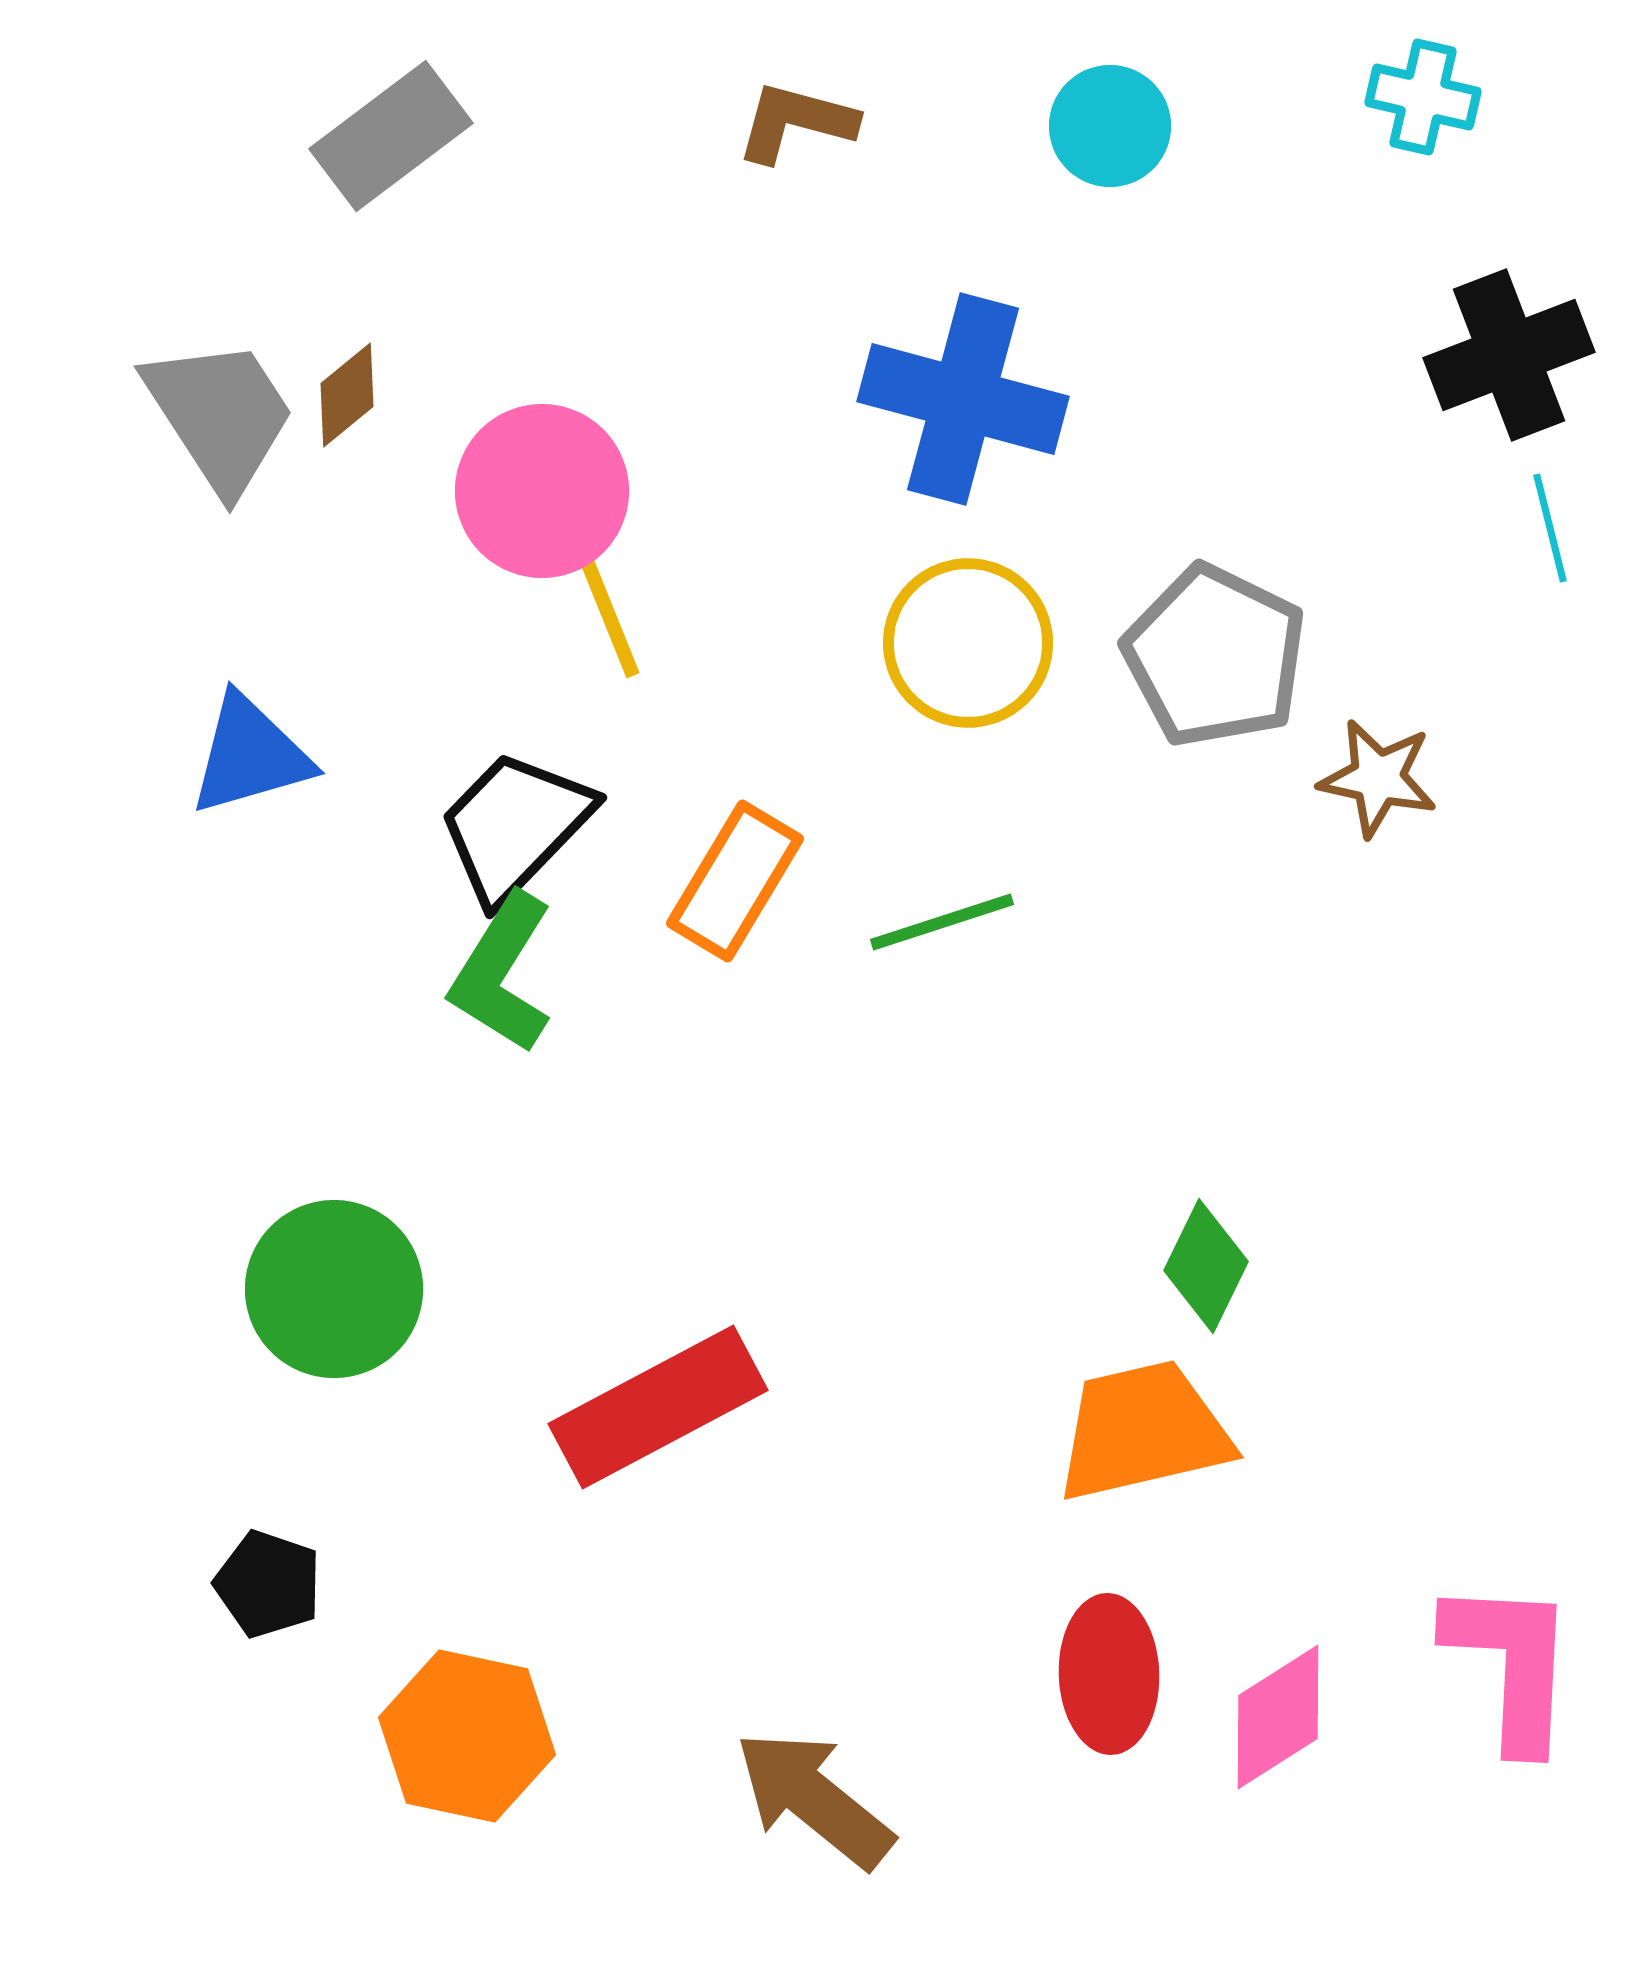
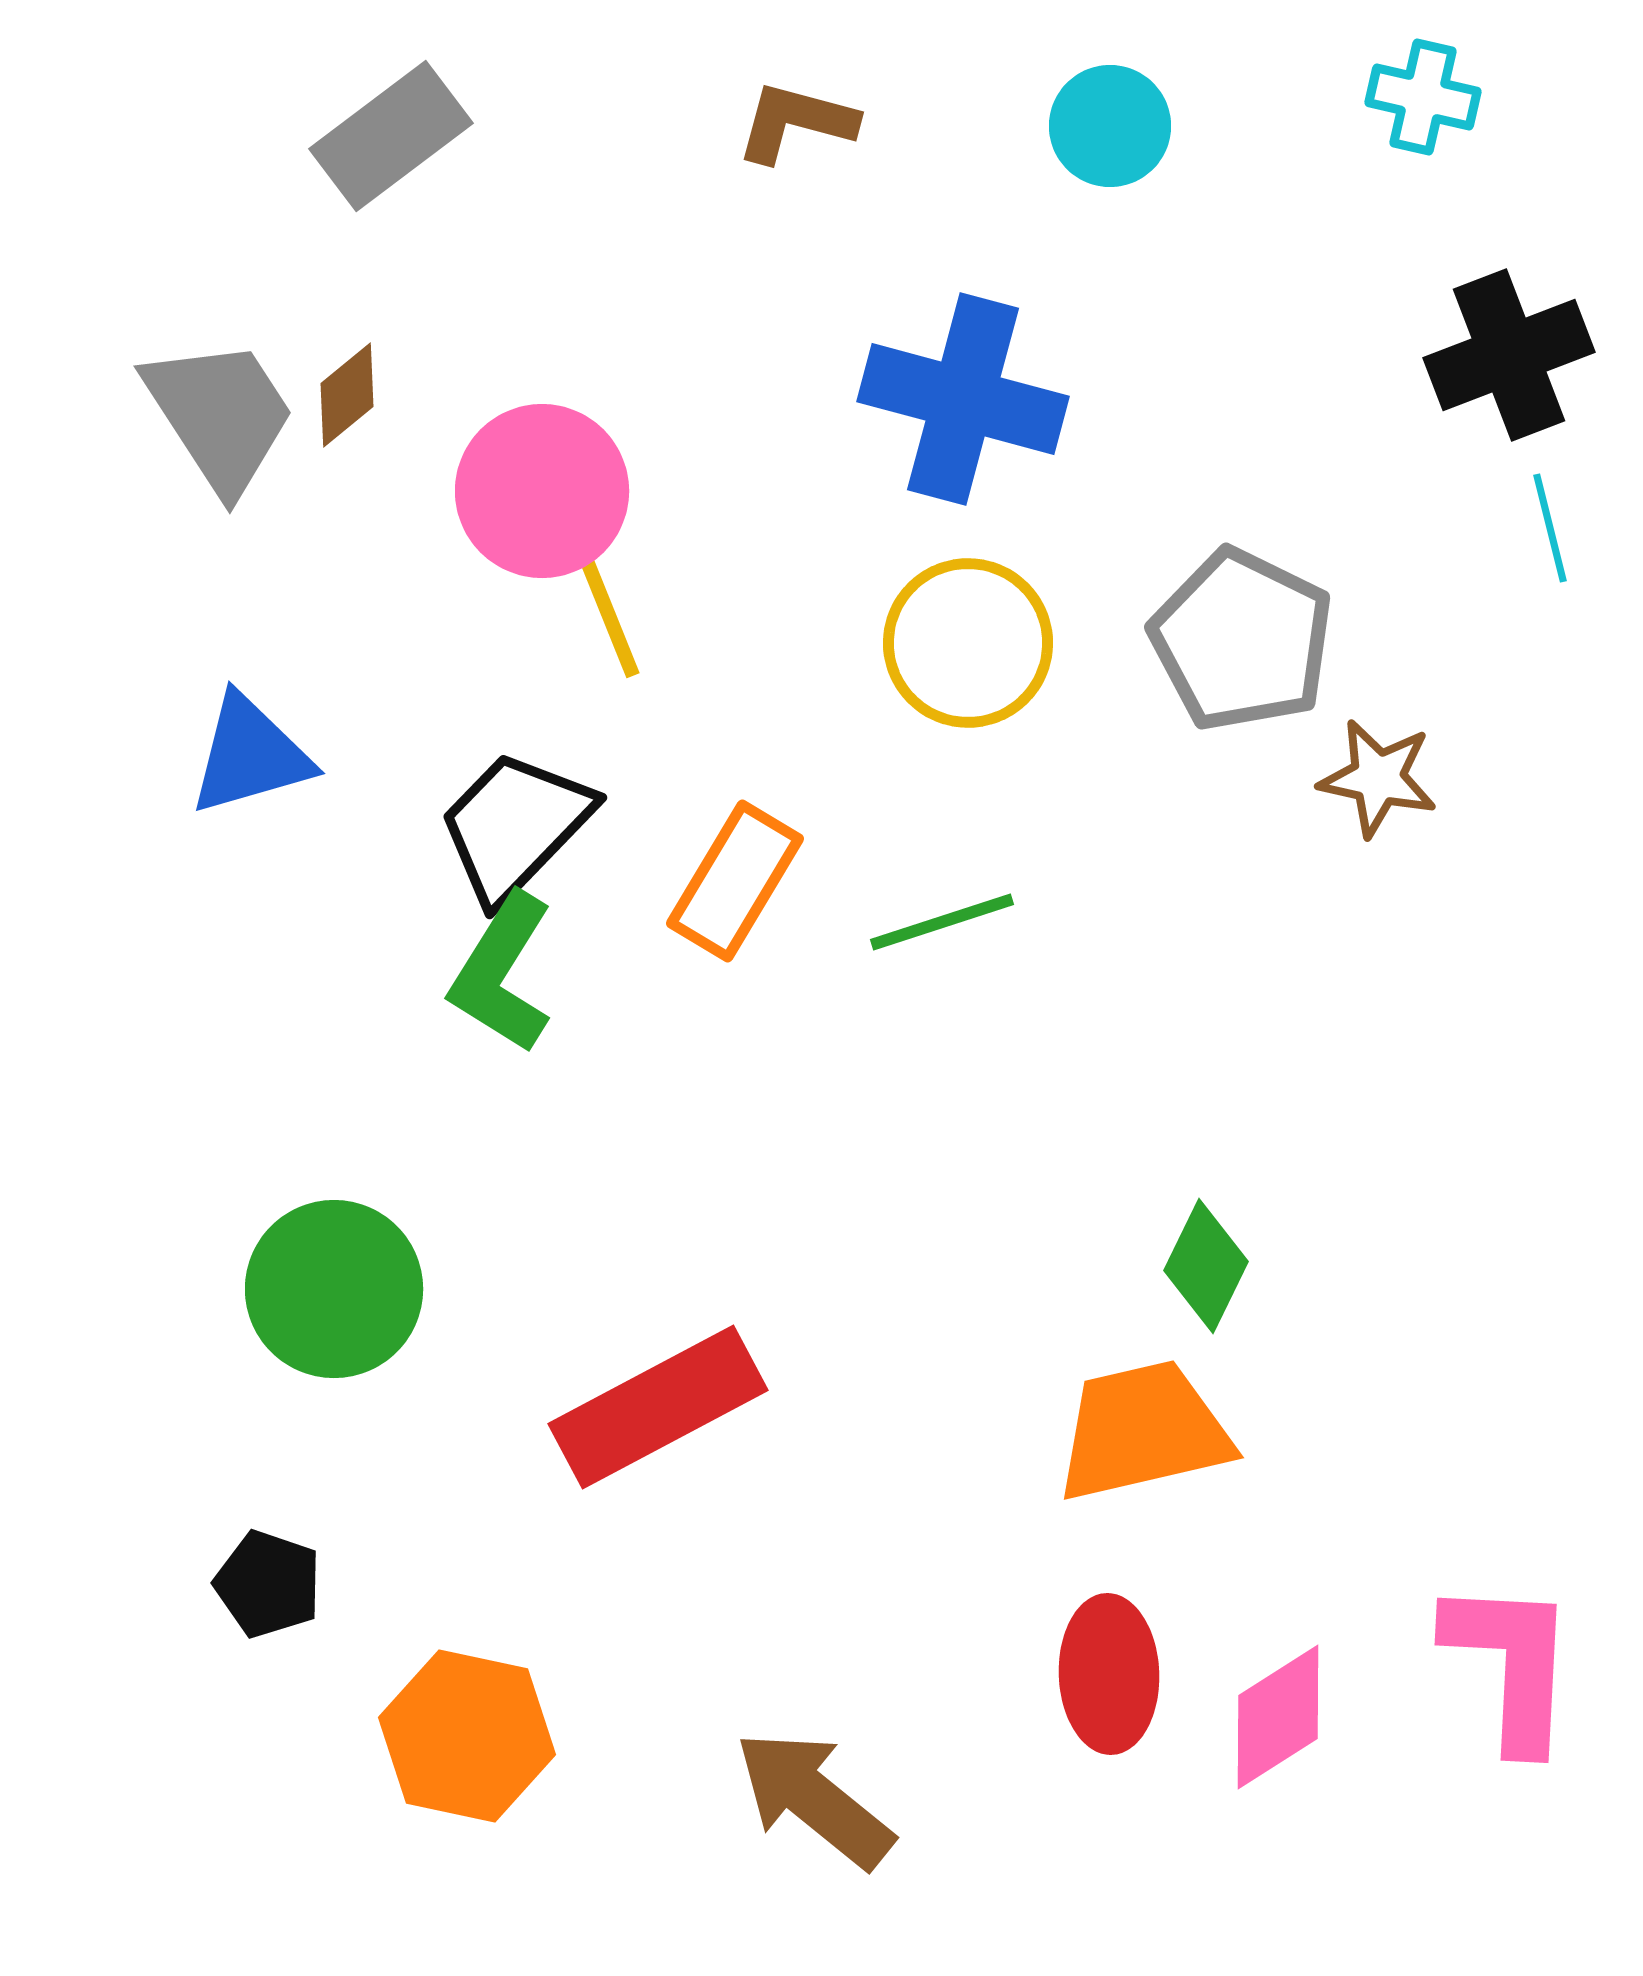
gray pentagon: moved 27 px right, 16 px up
